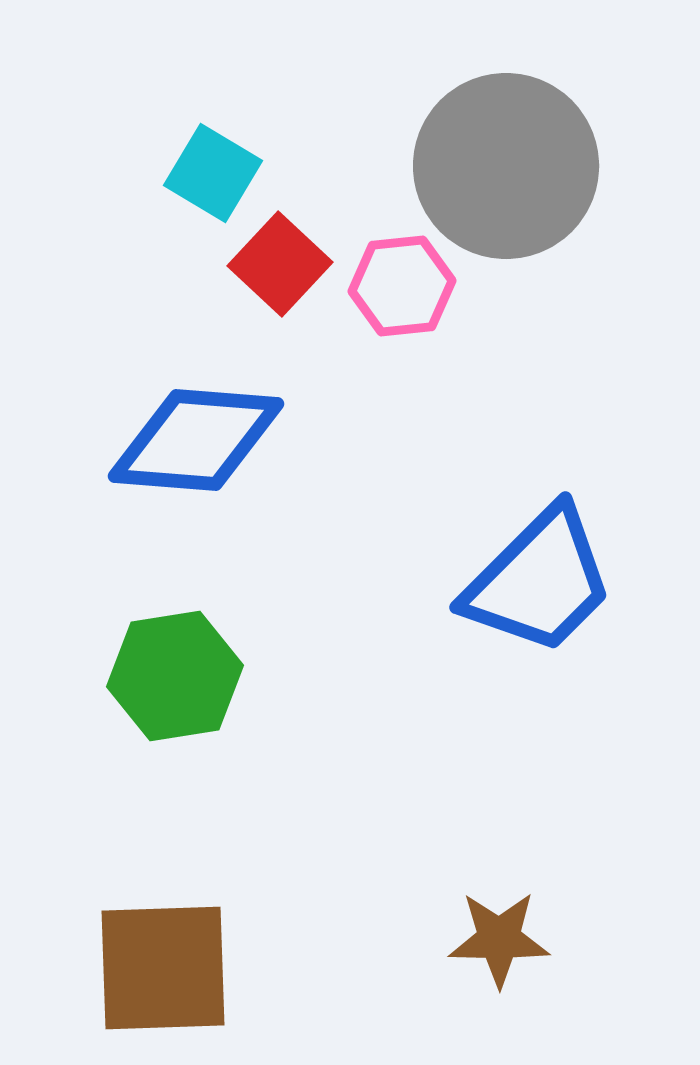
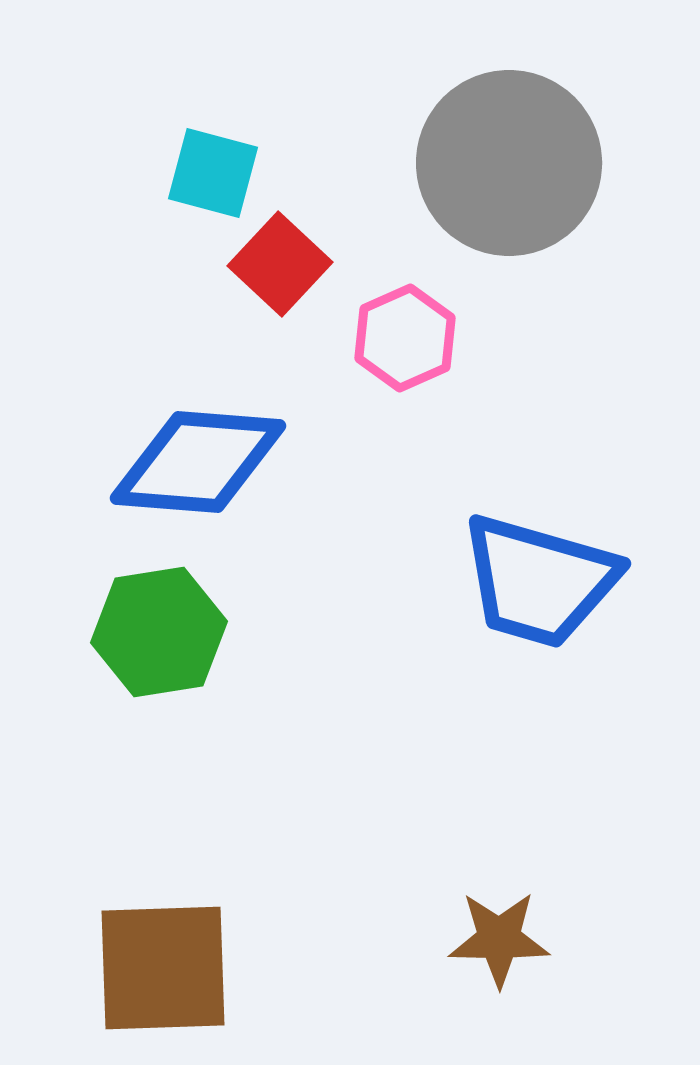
gray circle: moved 3 px right, 3 px up
cyan square: rotated 16 degrees counterclockwise
pink hexagon: moved 3 px right, 52 px down; rotated 18 degrees counterclockwise
blue diamond: moved 2 px right, 22 px down
blue trapezoid: rotated 61 degrees clockwise
green hexagon: moved 16 px left, 44 px up
